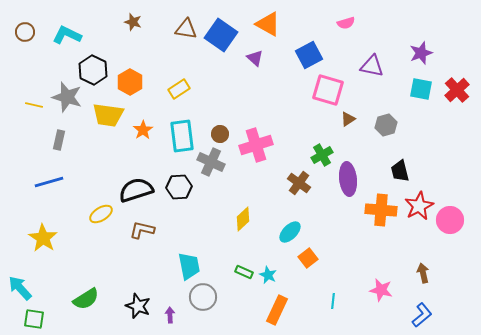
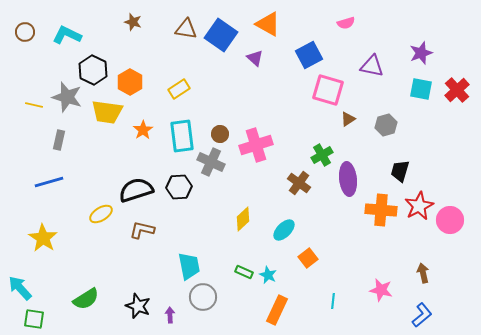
yellow trapezoid at (108, 115): moved 1 px left, 3 px up
black trapezoid at (400, 171): rotated 30 degrees clockwise
cyan ellipse at (290, 232): moved 6 px left, 2 px up
